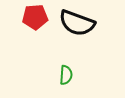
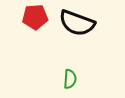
green semicircle: moved 4 px right, 4 px down
